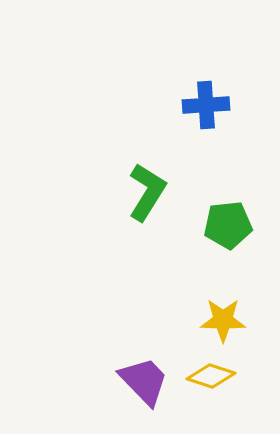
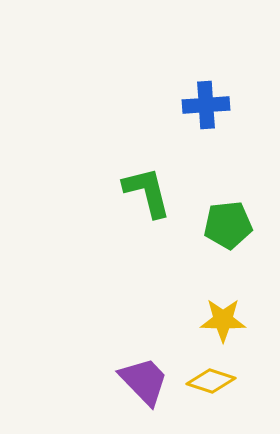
green L-shape: rotated 46 degrees counterclockwise
yellow diamond: moved 5 px down
